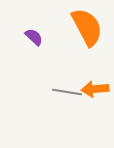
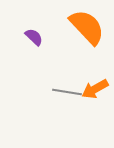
orange semicircle: rotated 15 degrees counterclockwise
orange arrow: rotated 24 degrees counterclockwise
